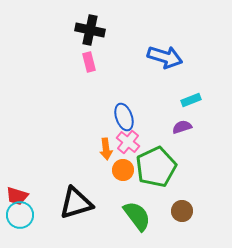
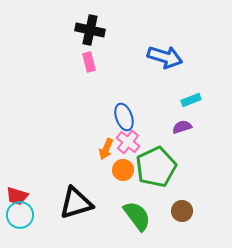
orange arrow: rotated 30 degrees clockwise
